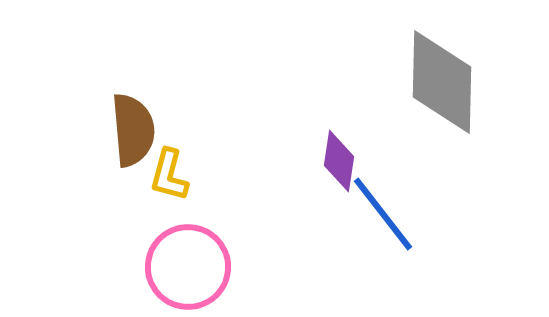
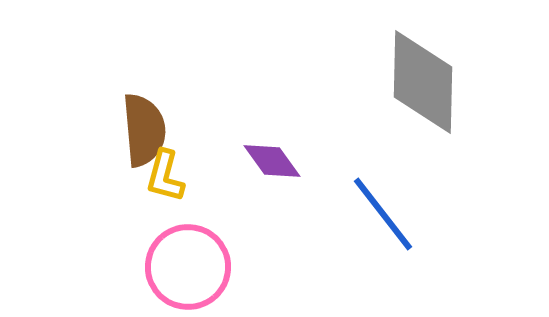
gray diamond: moved 19 px left
brown semicircle: moved 11 px right
purple diamond: moved 67 px left; rotated 44 degrees counterclockwise
yellow L-shape: moved 4 px left, 1 px down
